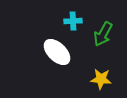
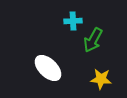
green arrow: moved 10 px left, 6 px down
white ellipse: moved 9 px left, 16 px down
